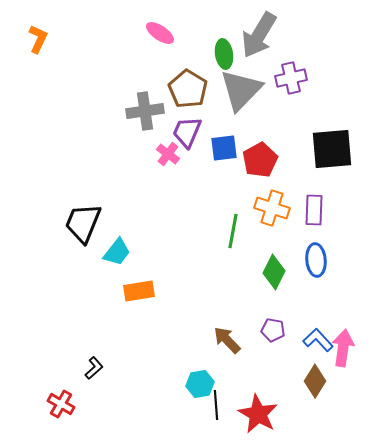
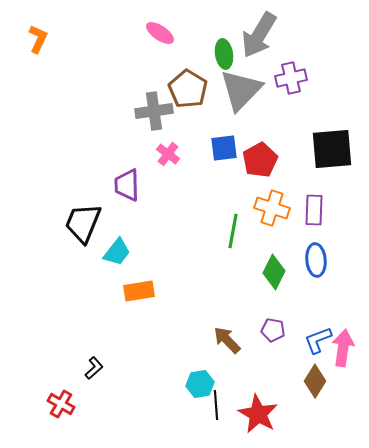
gray cross: moved 9 px right
purple trapezoid: moved 60 px left, 53 px down; rotated 24 degrees counterclockwise
blue L-shape: rotated 68 degrees counterclockwise
